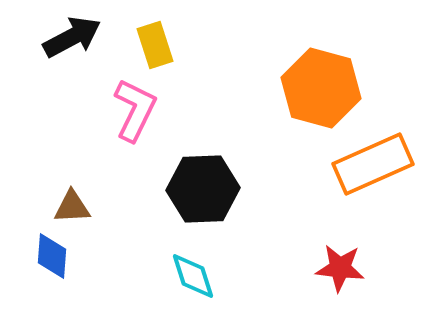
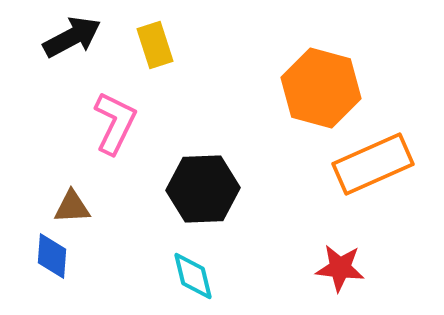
pink L-shape: moved 20 px left, 13 px down
cyan diamond: rotated 4 degrees clockwise
